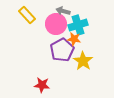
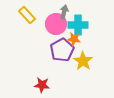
gray arrow: moved 1 px right, 1 px down; rotated 88 degrees clockwise
cyan cross: rotated 18 degrees clockwise
